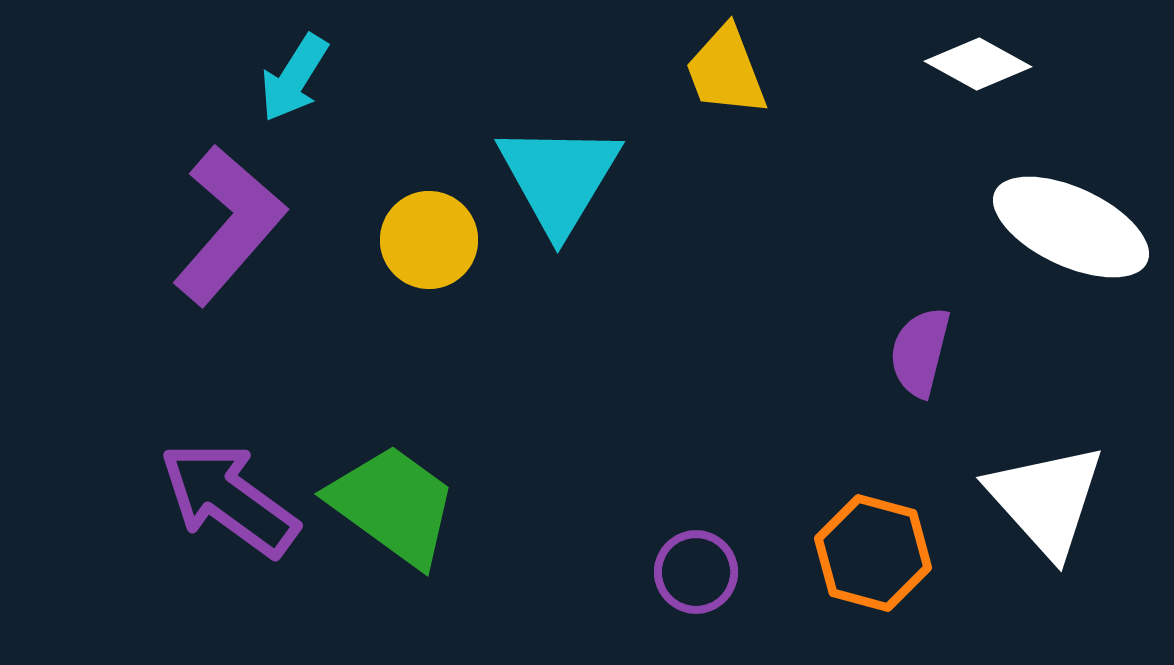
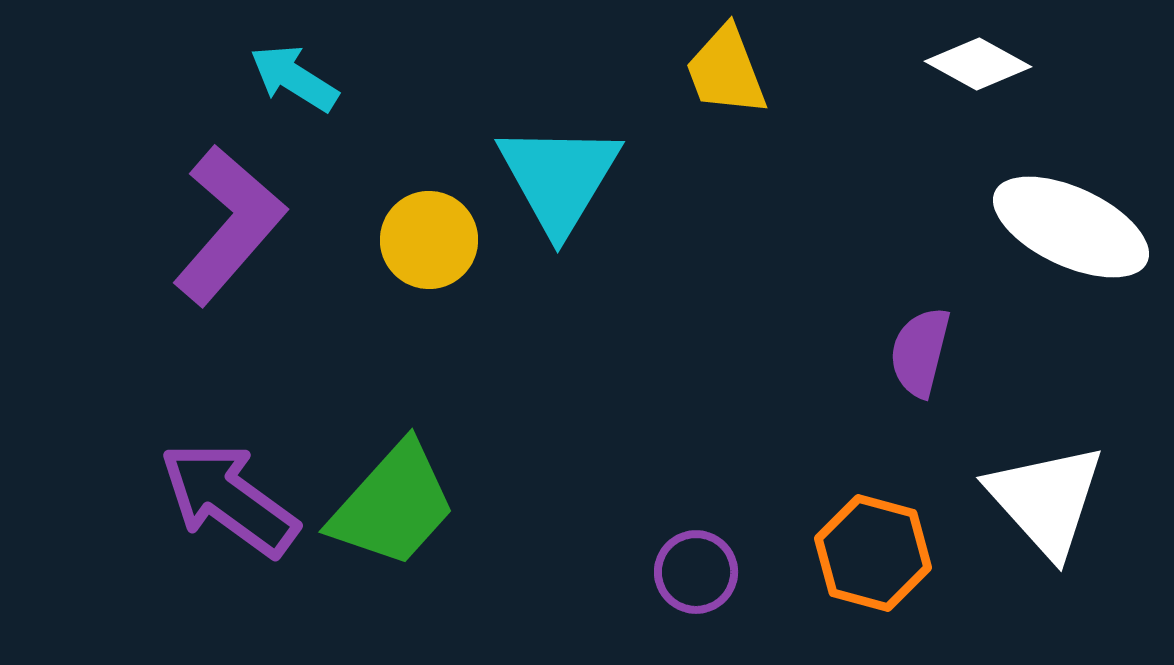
cyan arrow: rotated 90 degrees clockwise
green trapezoid: rotated 96 degrees clockwise
